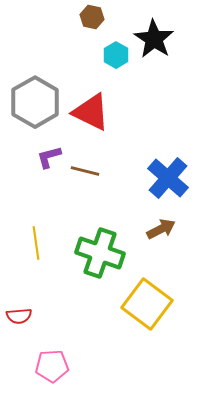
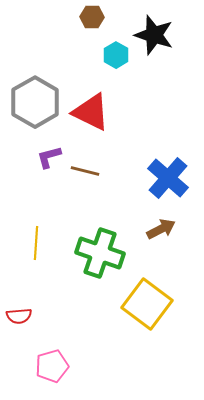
brown hexagon: rotated 10 degrees counterclockwise
black star: moved 4 px up; rotated 15 degrees counterclockwise
yellow line: rotated 12 degrees clockwise
pink pentagon: rotated 12 degrees counterclockwise
